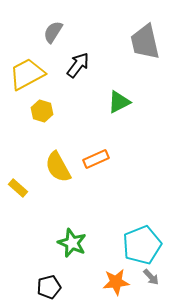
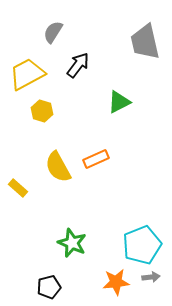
gray arrow: rotated 54 degrees counterclockwise
